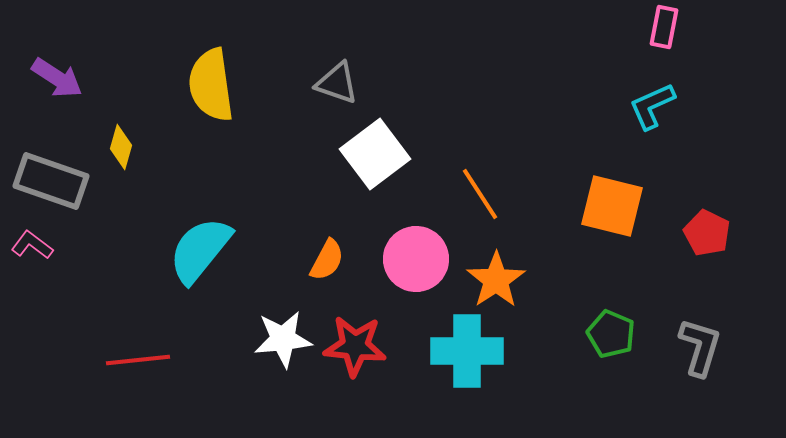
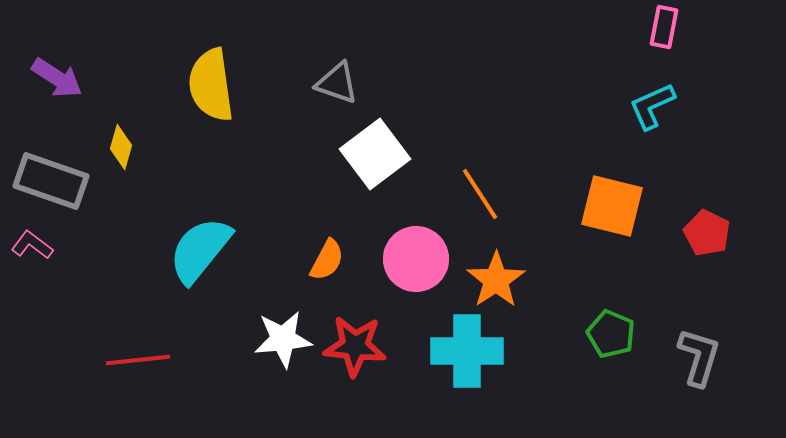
gray L-shape: moved 1 px left, 10 px down
